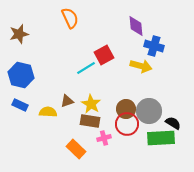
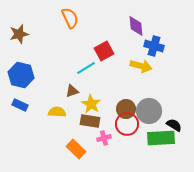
red square: moved 4 px up
brown triangle: moved 5 px right, 10 px up
yellow semicircle: moved 9 px right
black semicircle: moved 1 px right, 2 px down
